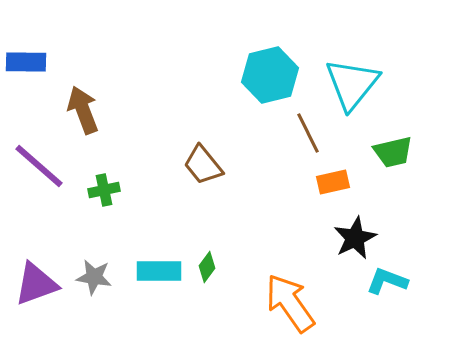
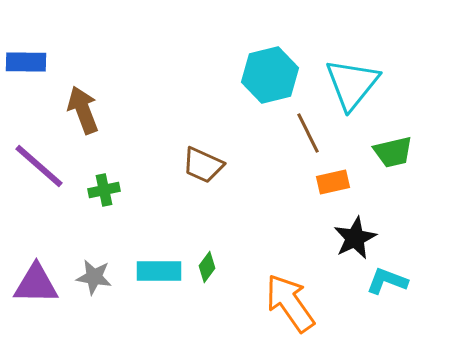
brown trapezoid: rotated 27 degrees counterclockwise
purple triangle: rotated 21 degrees clockwise
